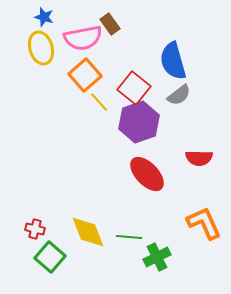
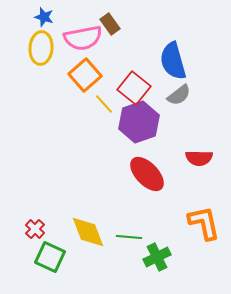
yellow ellipse: rotated 20 degrees clockwise
yellow line: moved 5 px right, 2 px down
orange L-shape: rotated 12 degrees clockwise
red cross: rotated 30 degrees clockwise
green square: rotated 16 degrees counterclockwise
